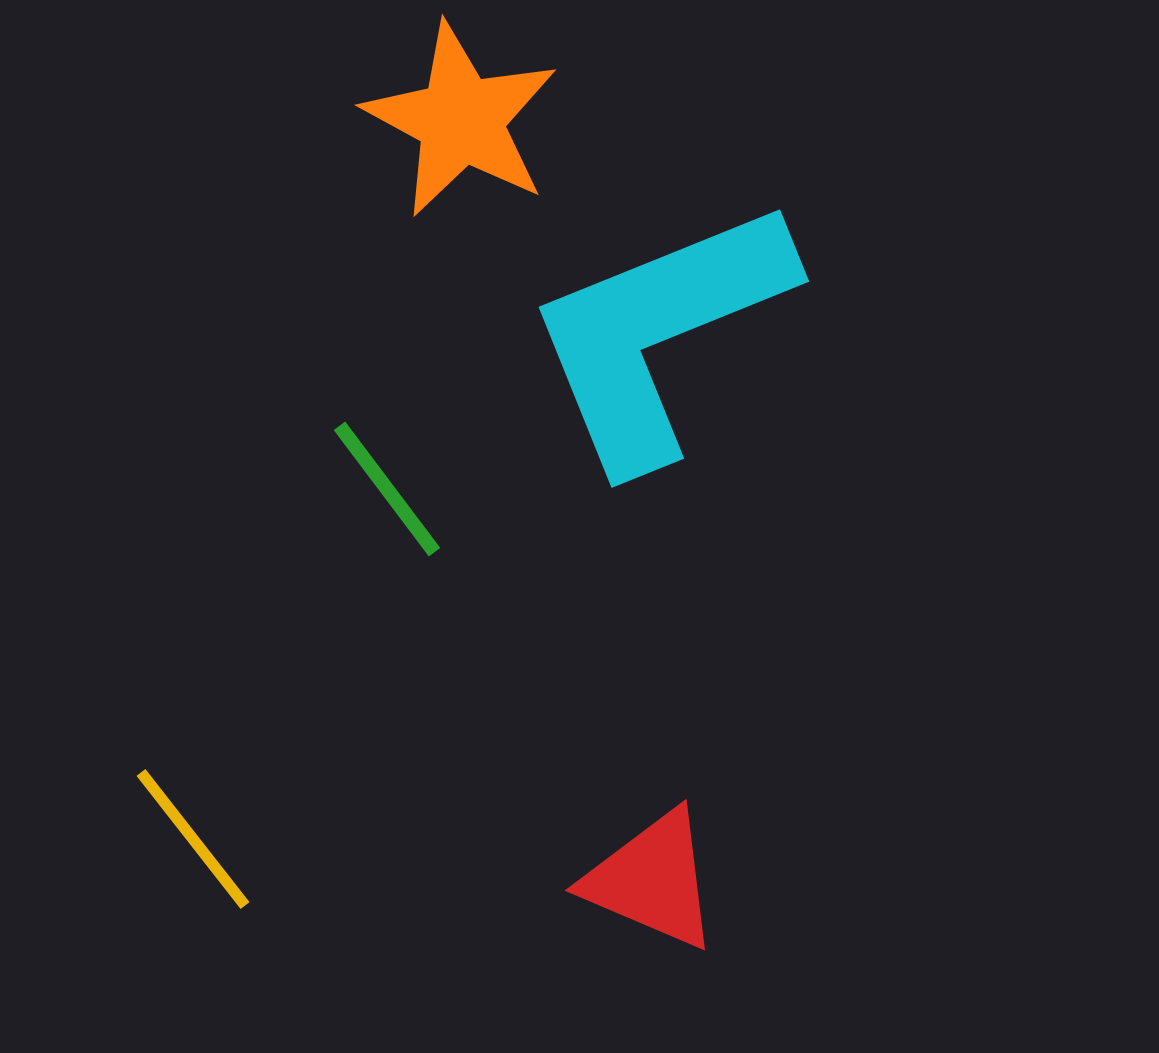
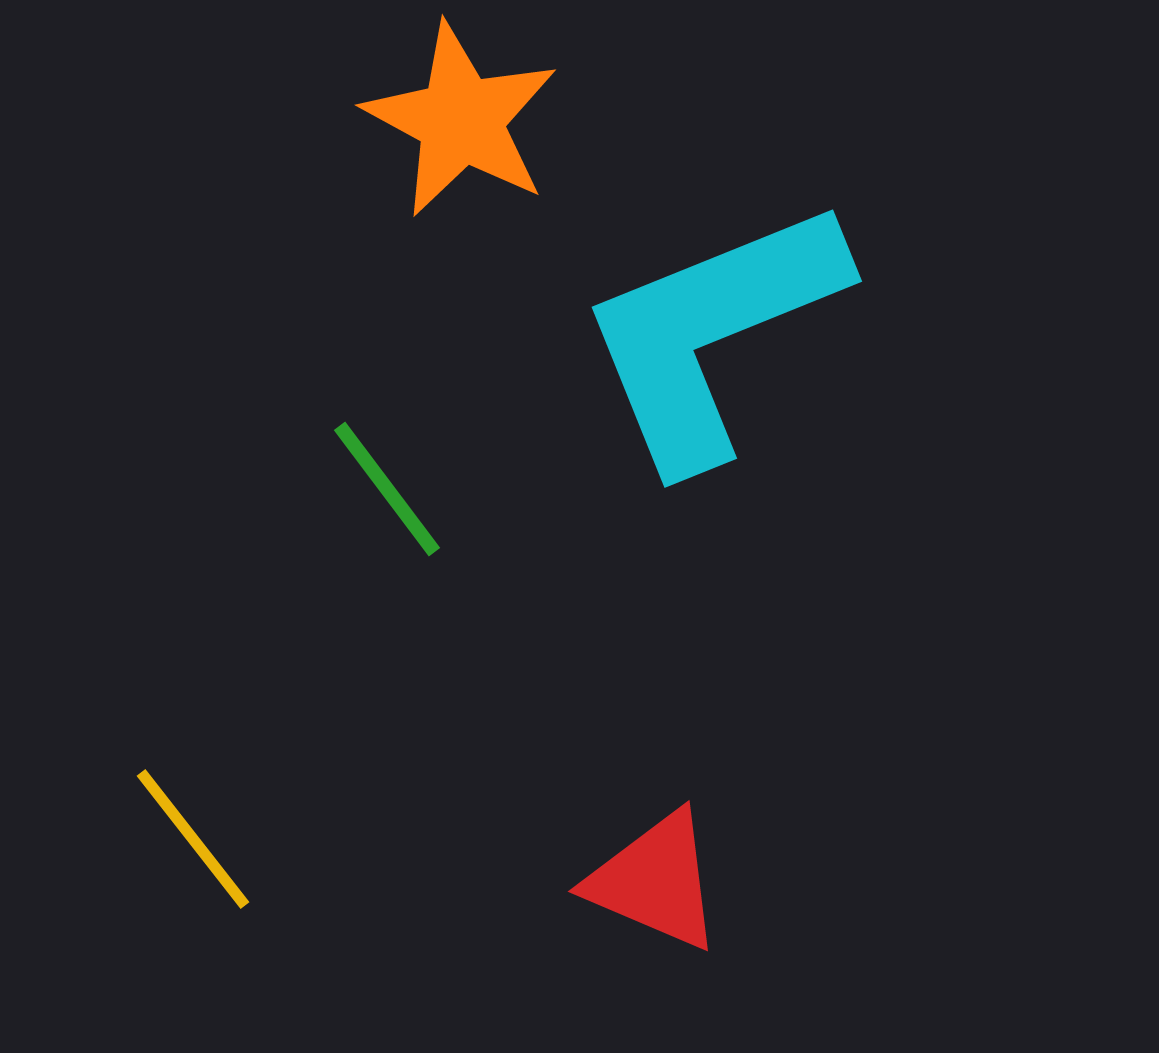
cyan L-shape: moved 53 px right
red triangle: moved 3 px right, 1 px down
